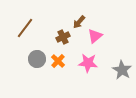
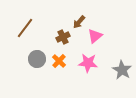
orange cross: moved 1 px right
